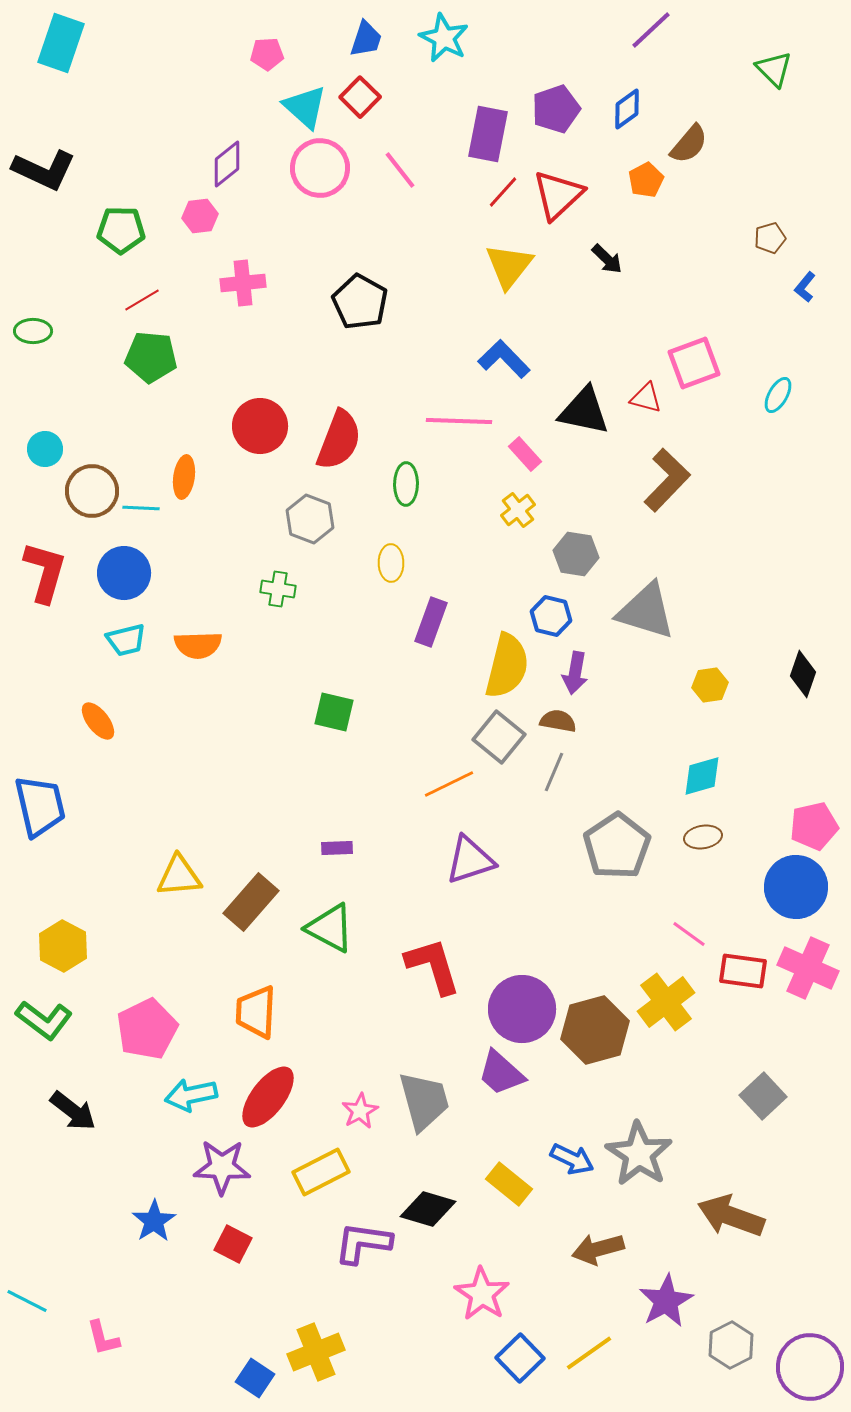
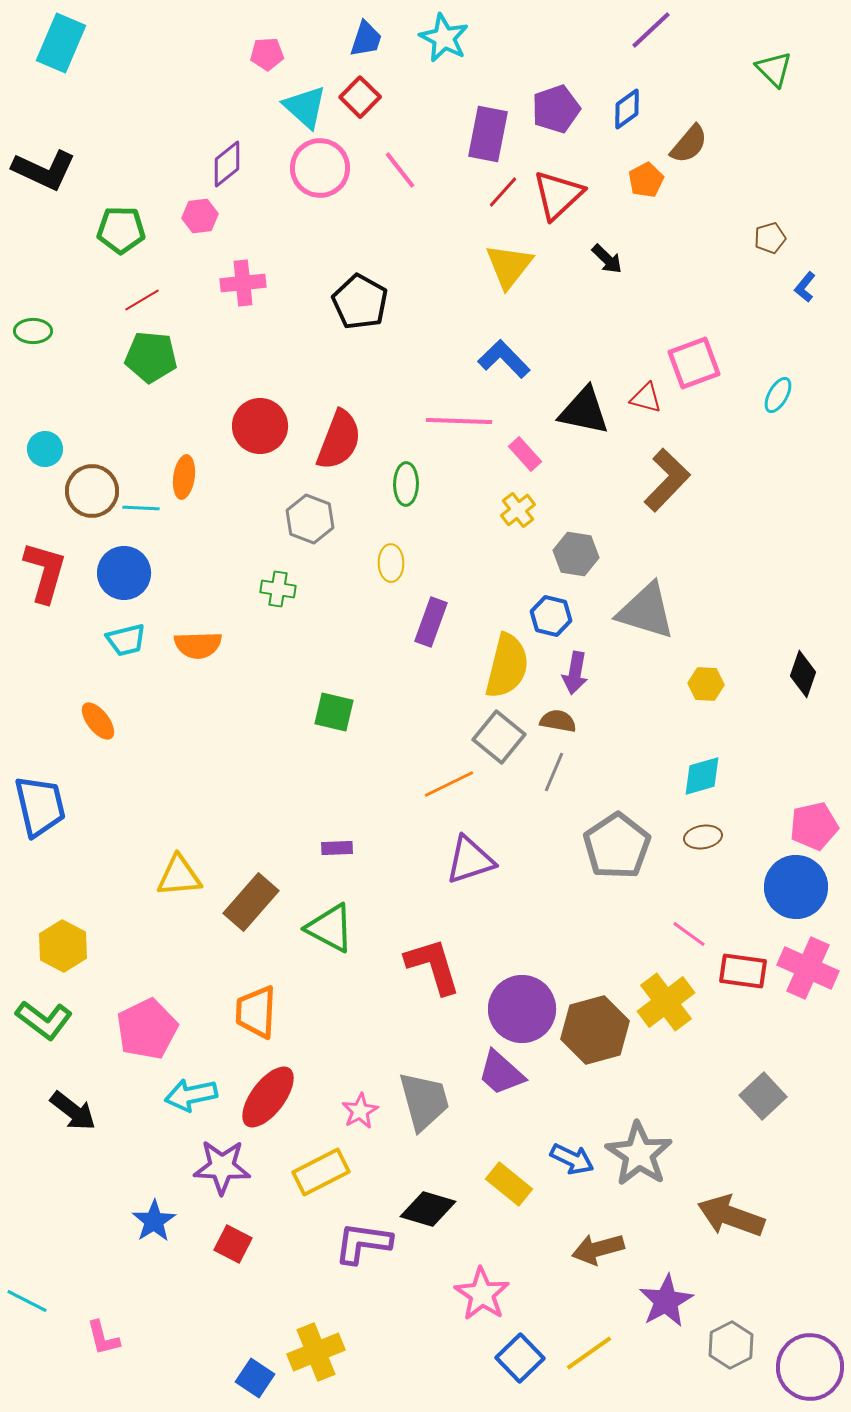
cyan rectangle at (61, 43): rotated 4 degrees clockwise
yellow hexagon at (710, 685): moved 4 px left, 1 px up; rotated 12 degrees clockwise
